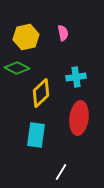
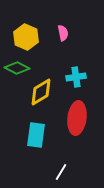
yellow hexagon: rotated 25 degrees counterclockwise
yellow diamond: moved 1 px up; rotated 12 degrees clockwise
red ellipse: moved 2 px left
